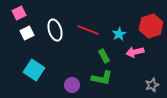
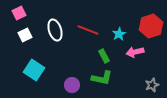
white square: moved 2 px left, 2 px down
